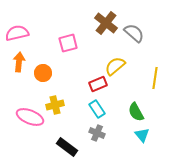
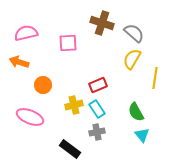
brown cross: moved 4 px left; rotated 20 degrees counterclockwise
pink semicircle: moved 9 px right
pink square: rotated 12 degrees clockwise
orange arrow: rotated 78 degrees counterclockwise
yellow semicircle: moved 17 px right, 7 px up; rotated 20 degrees counterclockwise
orange circle: moved 12 px down
red rectangle: moved 1 px down
yellow cross: moved 19 px right
gray cross: moved 1 px up; rotated 35 degrees counterclockwise
black rectangle: moved 3 px right, 2 px down
